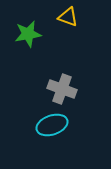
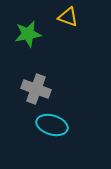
gray cross: moved 26 px left
cyan ellipse: rotated 36 degrees clockwise
